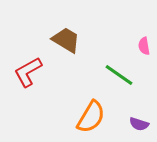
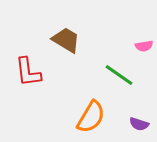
pink semicircle: rotated 90 degrees counterclockwise
red L-shape: rotated 68 degrees counterclockwise
